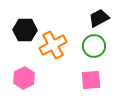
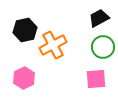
black hexagon: rotated 15 degrees counterclockwise
green circle: moved 9 px right, 1 px down
pink square: moved 5 px right, 1 px up
